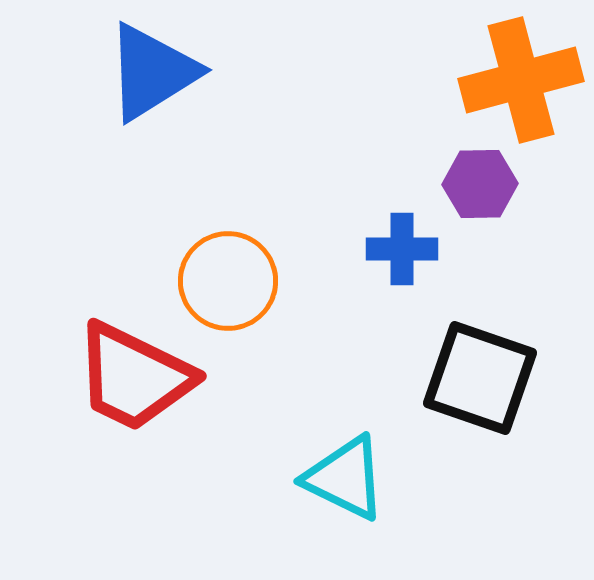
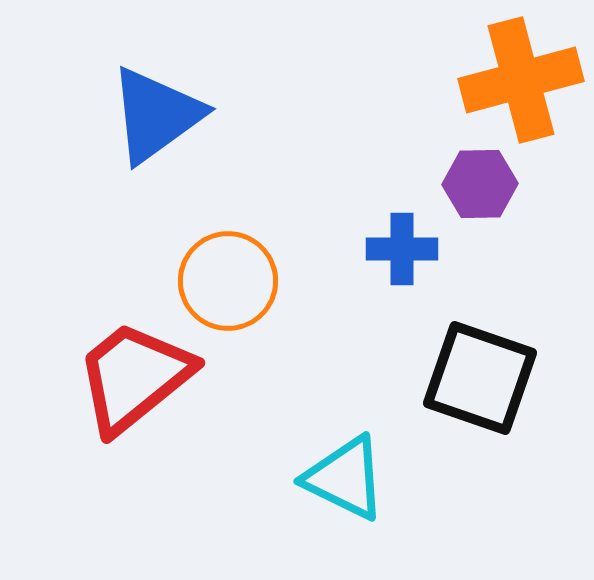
blue triangle: moved 4 px right, 43 px down; rotated 4 degrees counterclockwise
red trapezoid: rotated 115 degrees clockwise
